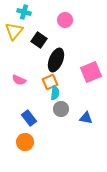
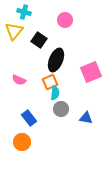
orange circle: moved 3 px left
